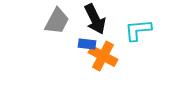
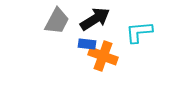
black arrow: rotated 96 degrees counterclockwise
cyan L-shape: moved 1 px right, 2 px down
orange cross: rotated 8 degrees counterclockwise
